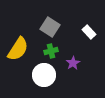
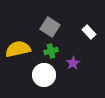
yellow semicircle: rotated 135 degrees counterclockwise
